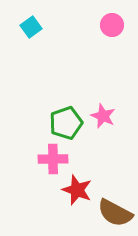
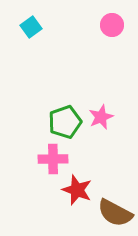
pink star: moved 2 px left, 1 px down; rotated 25 degrees clockwise
green pentagon: moved 1 px left, 1 px up
